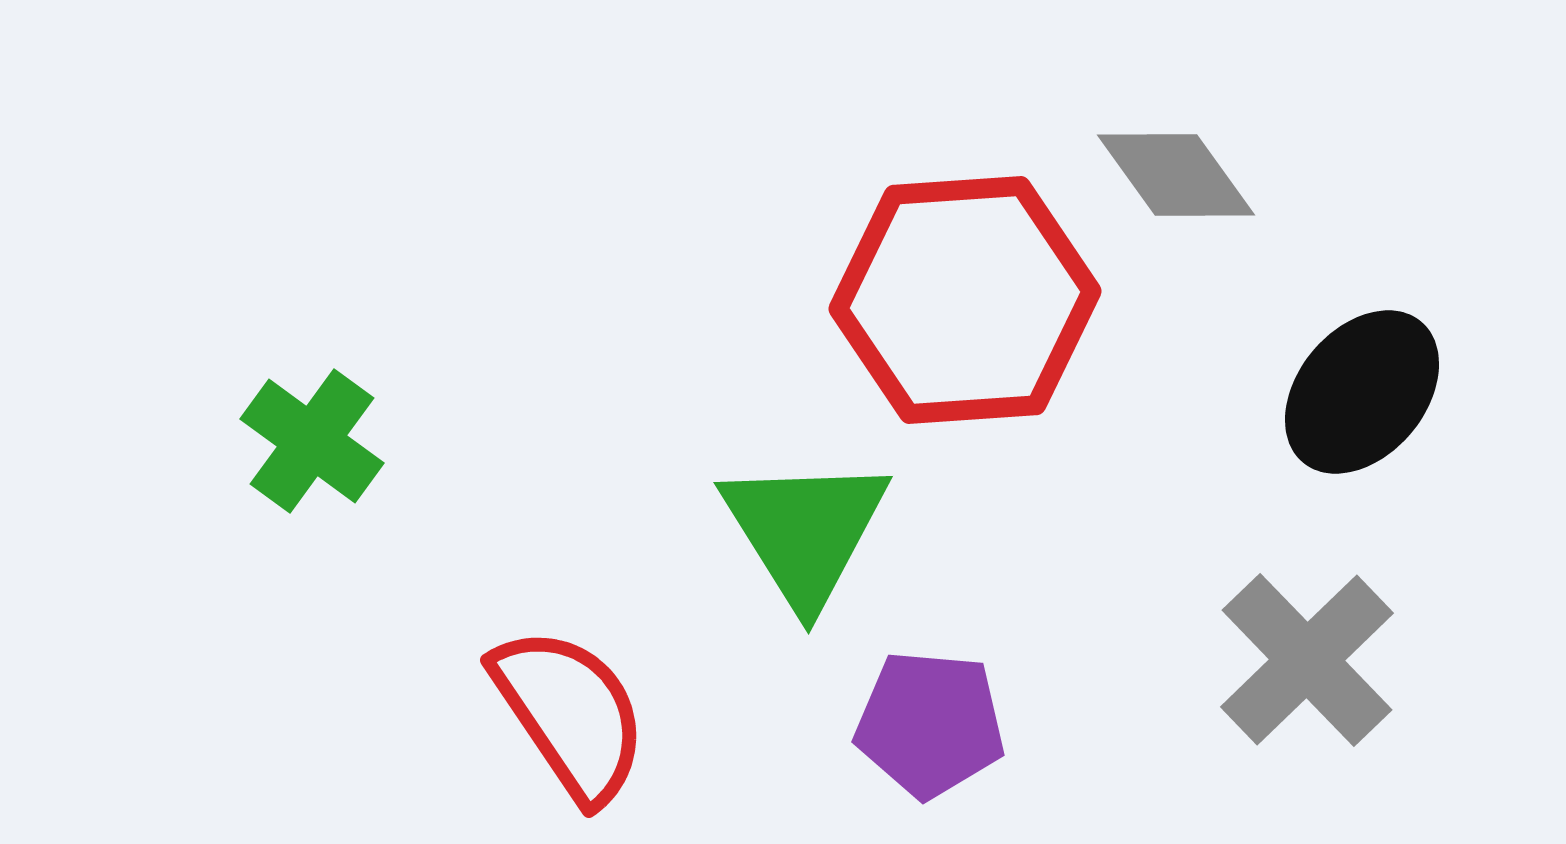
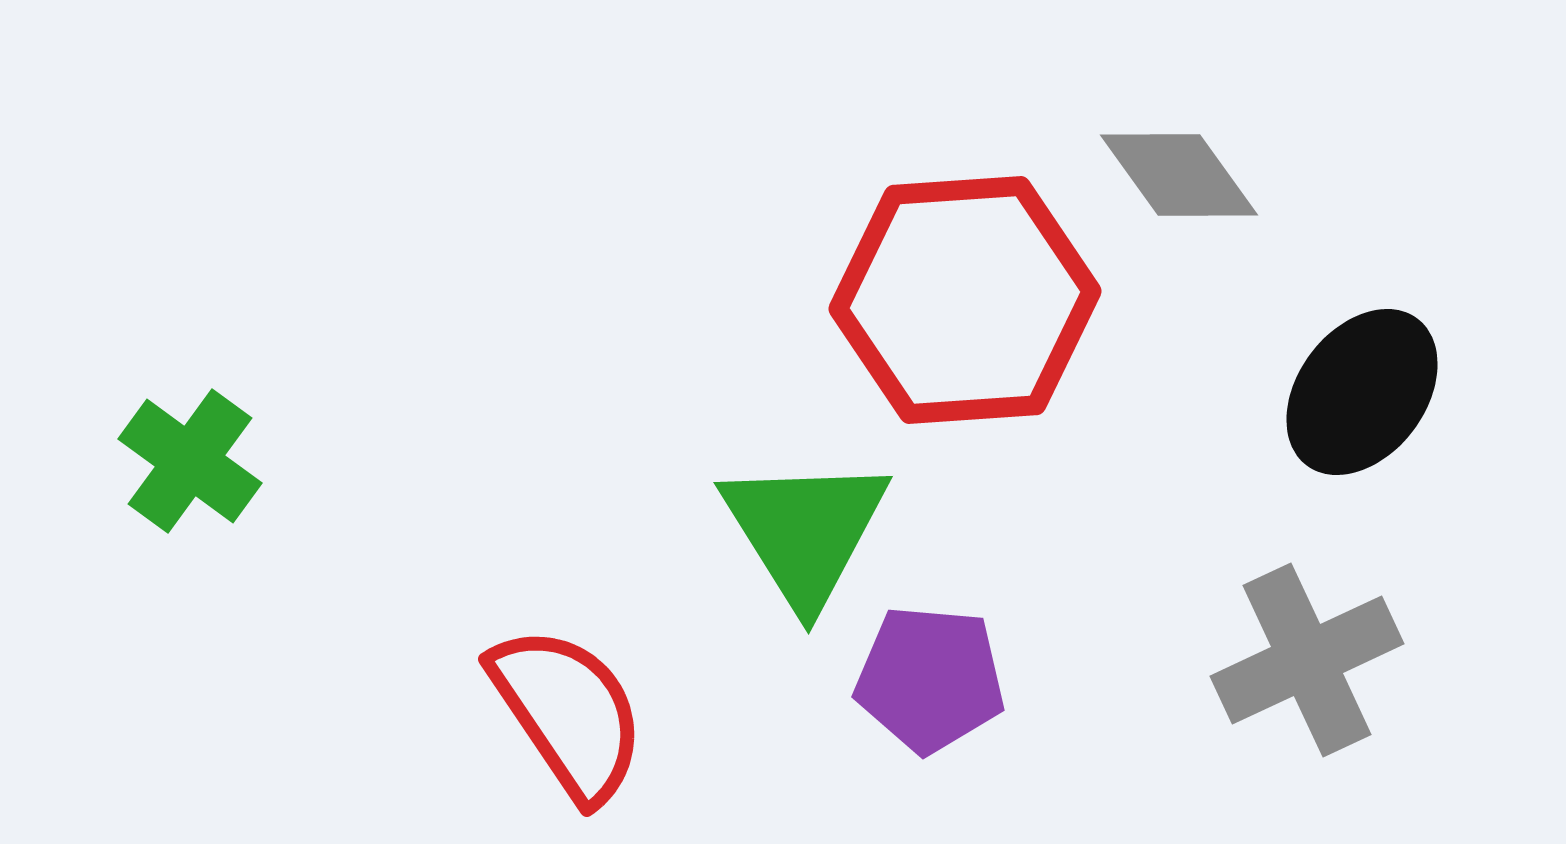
gray diamond: moved 3 px right
black ellipse: rotated 3 degrees counterclockwise
green cross: moved 122 px left, 20 px down
gray cross: rotated 19 degrees clockwise
red semicircle: moved 2 px left, 1 px up
purple pentagon: moved 45 px up
